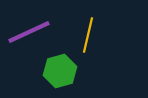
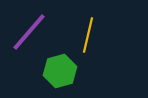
purple line: rotated 24 degrees counterclockwise
